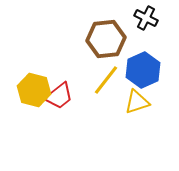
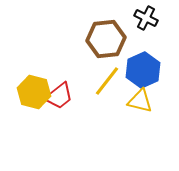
yellow line: moved 1 px right, 1 px down
yellow hexagon: moved 2 px down
yellow triangle: moved 3 px right, 1 px up; rotated 32 degrees clockwise
